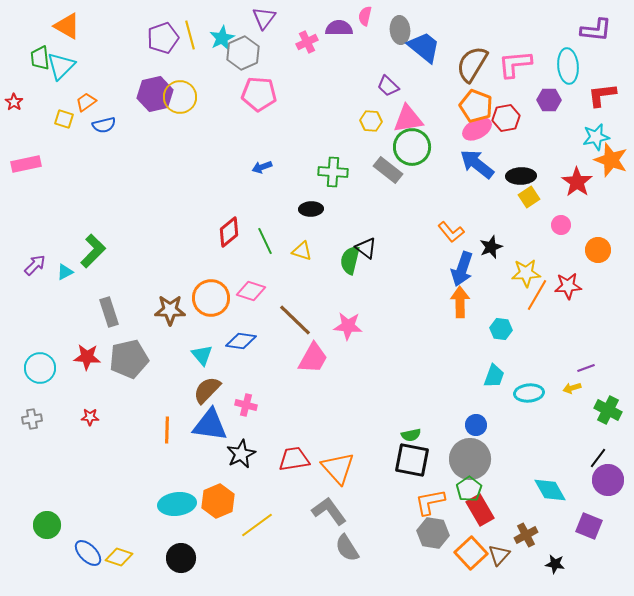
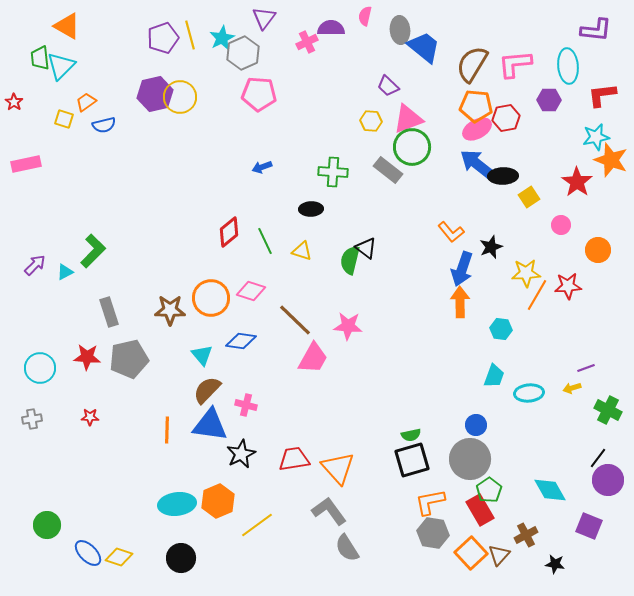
purple semicircle at (339, 28): moved 8 px left
orange pentagon at (476, 106): rotated 16 degrees counterclockwise
pink triangle at (408, 119): rotated 12 degrees counterclockwise
black ellipse at (521, 176): moved 18 px left
black square at (412, 460): rotated 27 degrees counterclockwise
green pentagon at (469, 489): moved 20 px right, 1 px down
